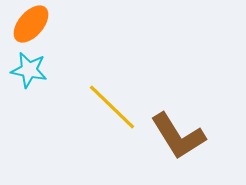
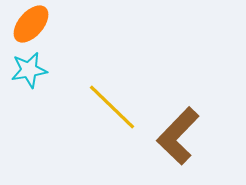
cyan star: rotated 21 degrees counterclockwise
brown L-shape: rotated 76 degrees clockwise
